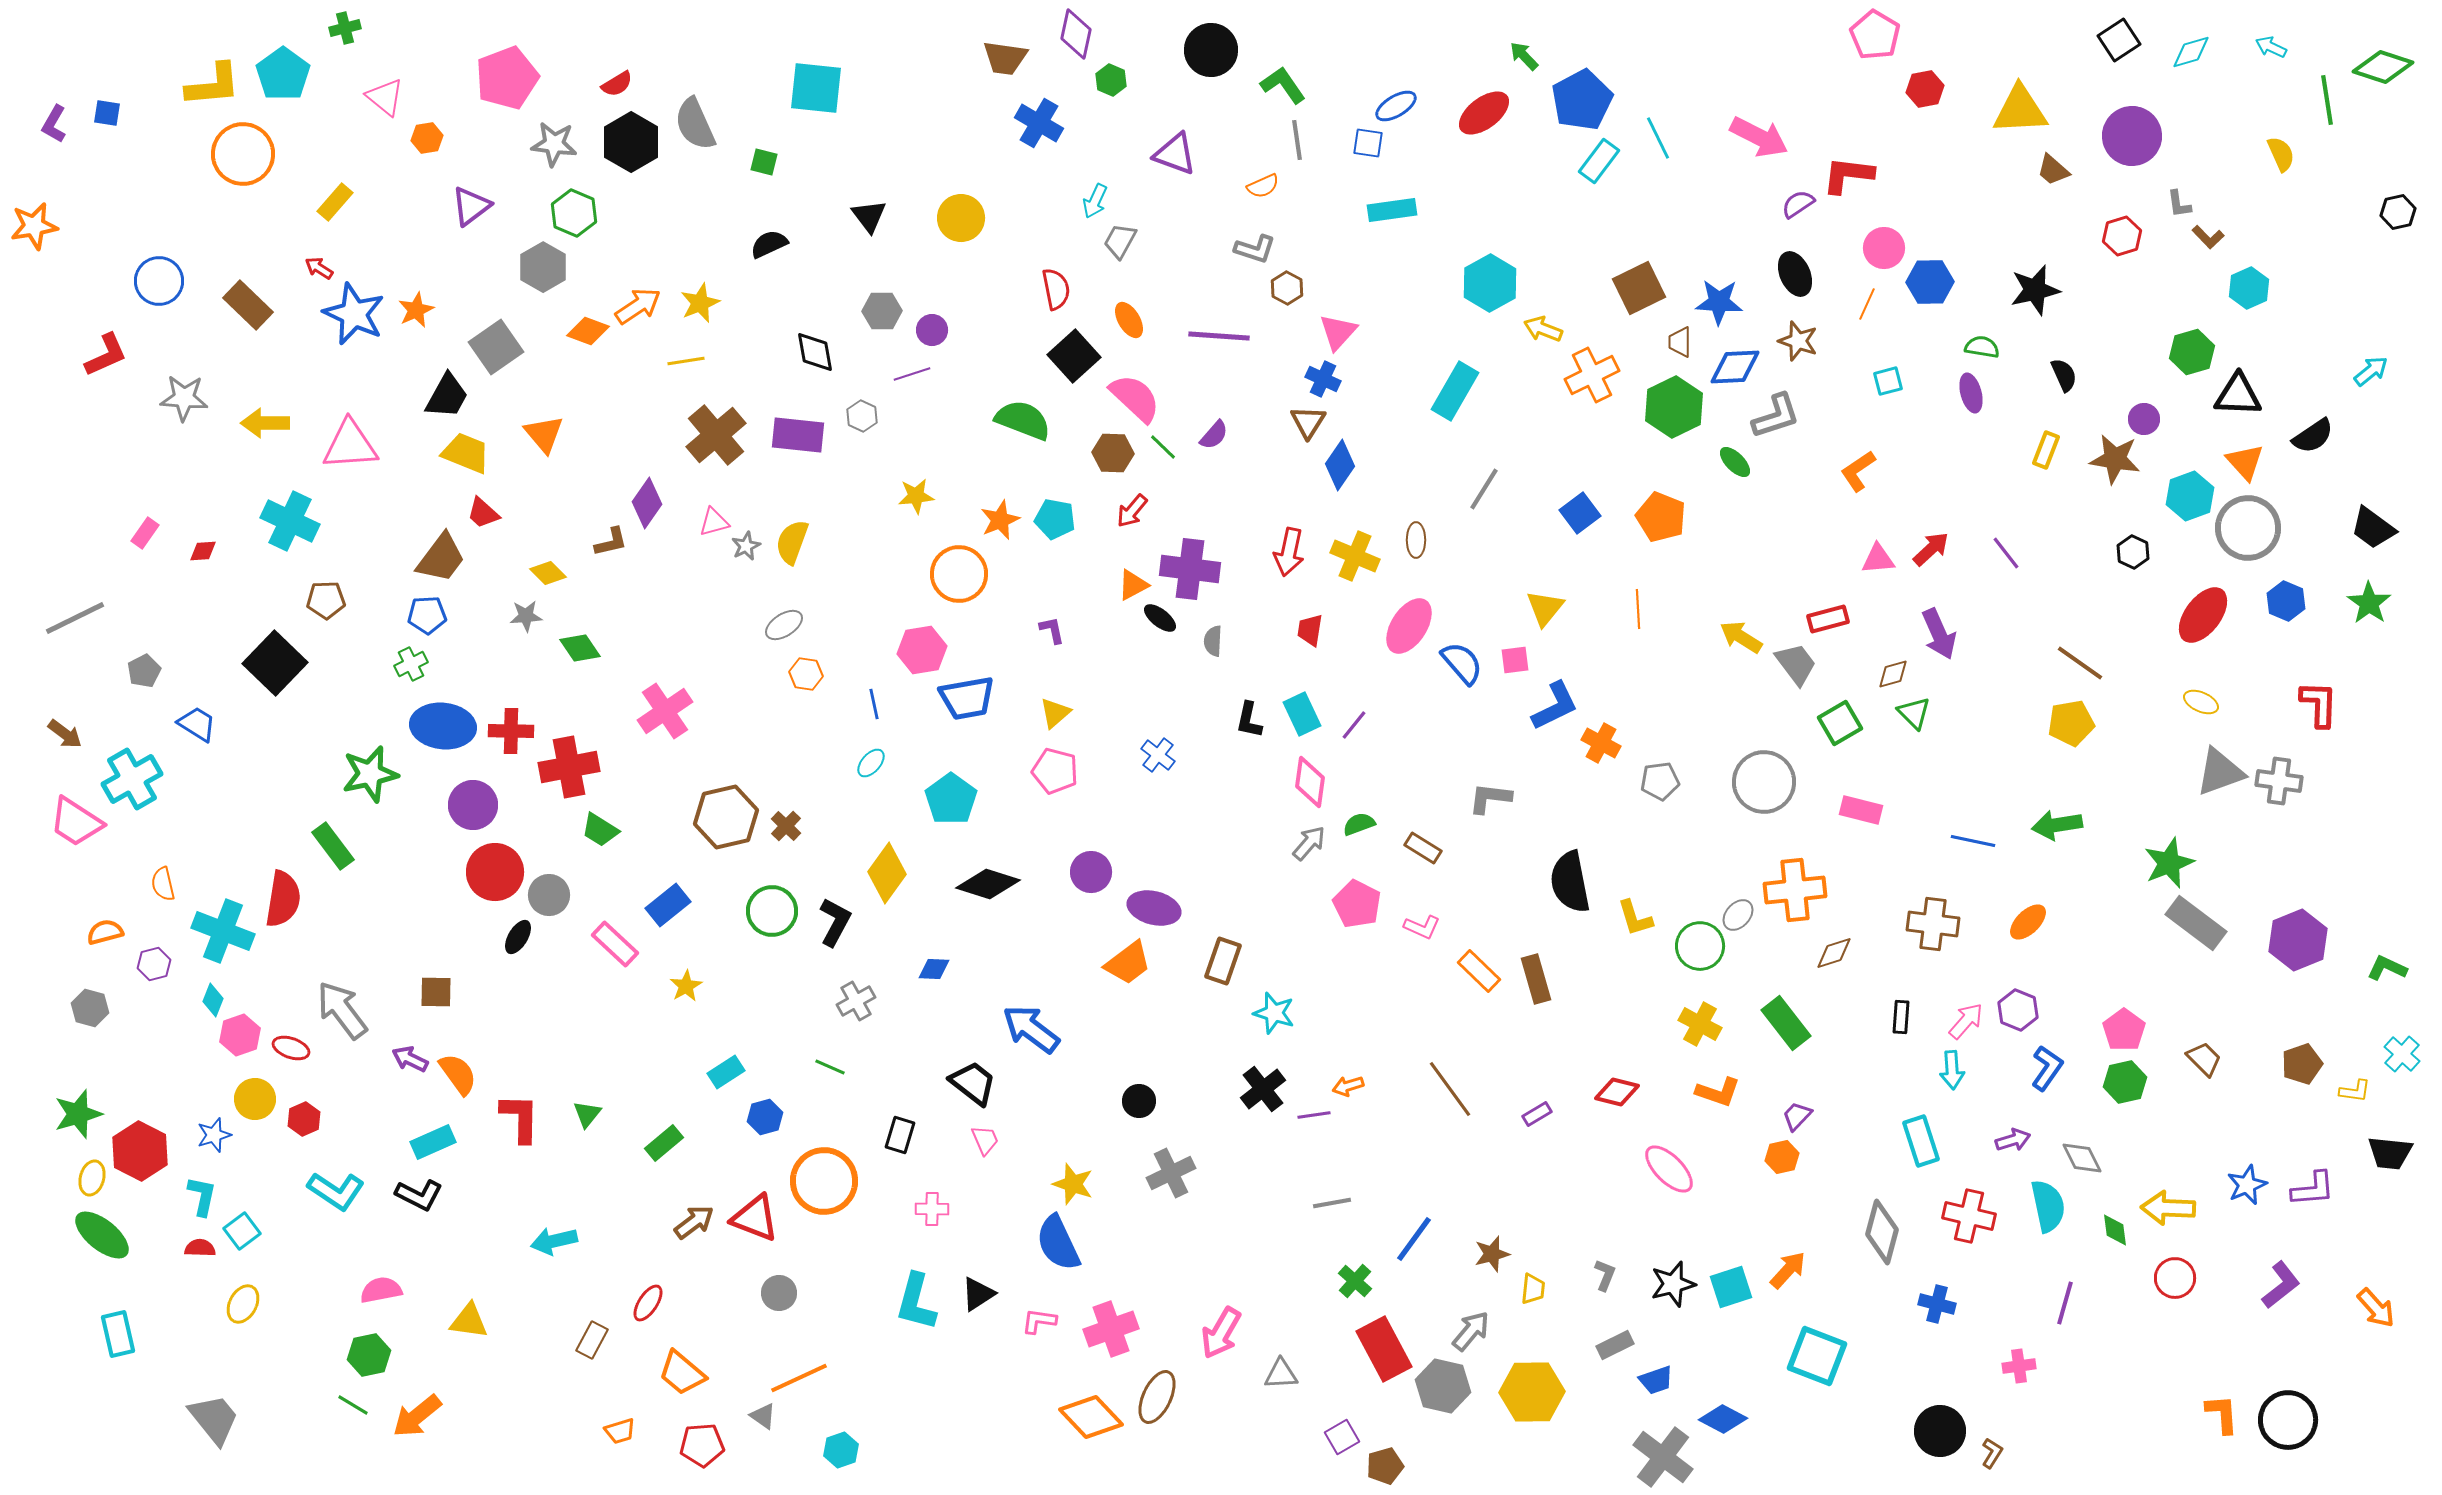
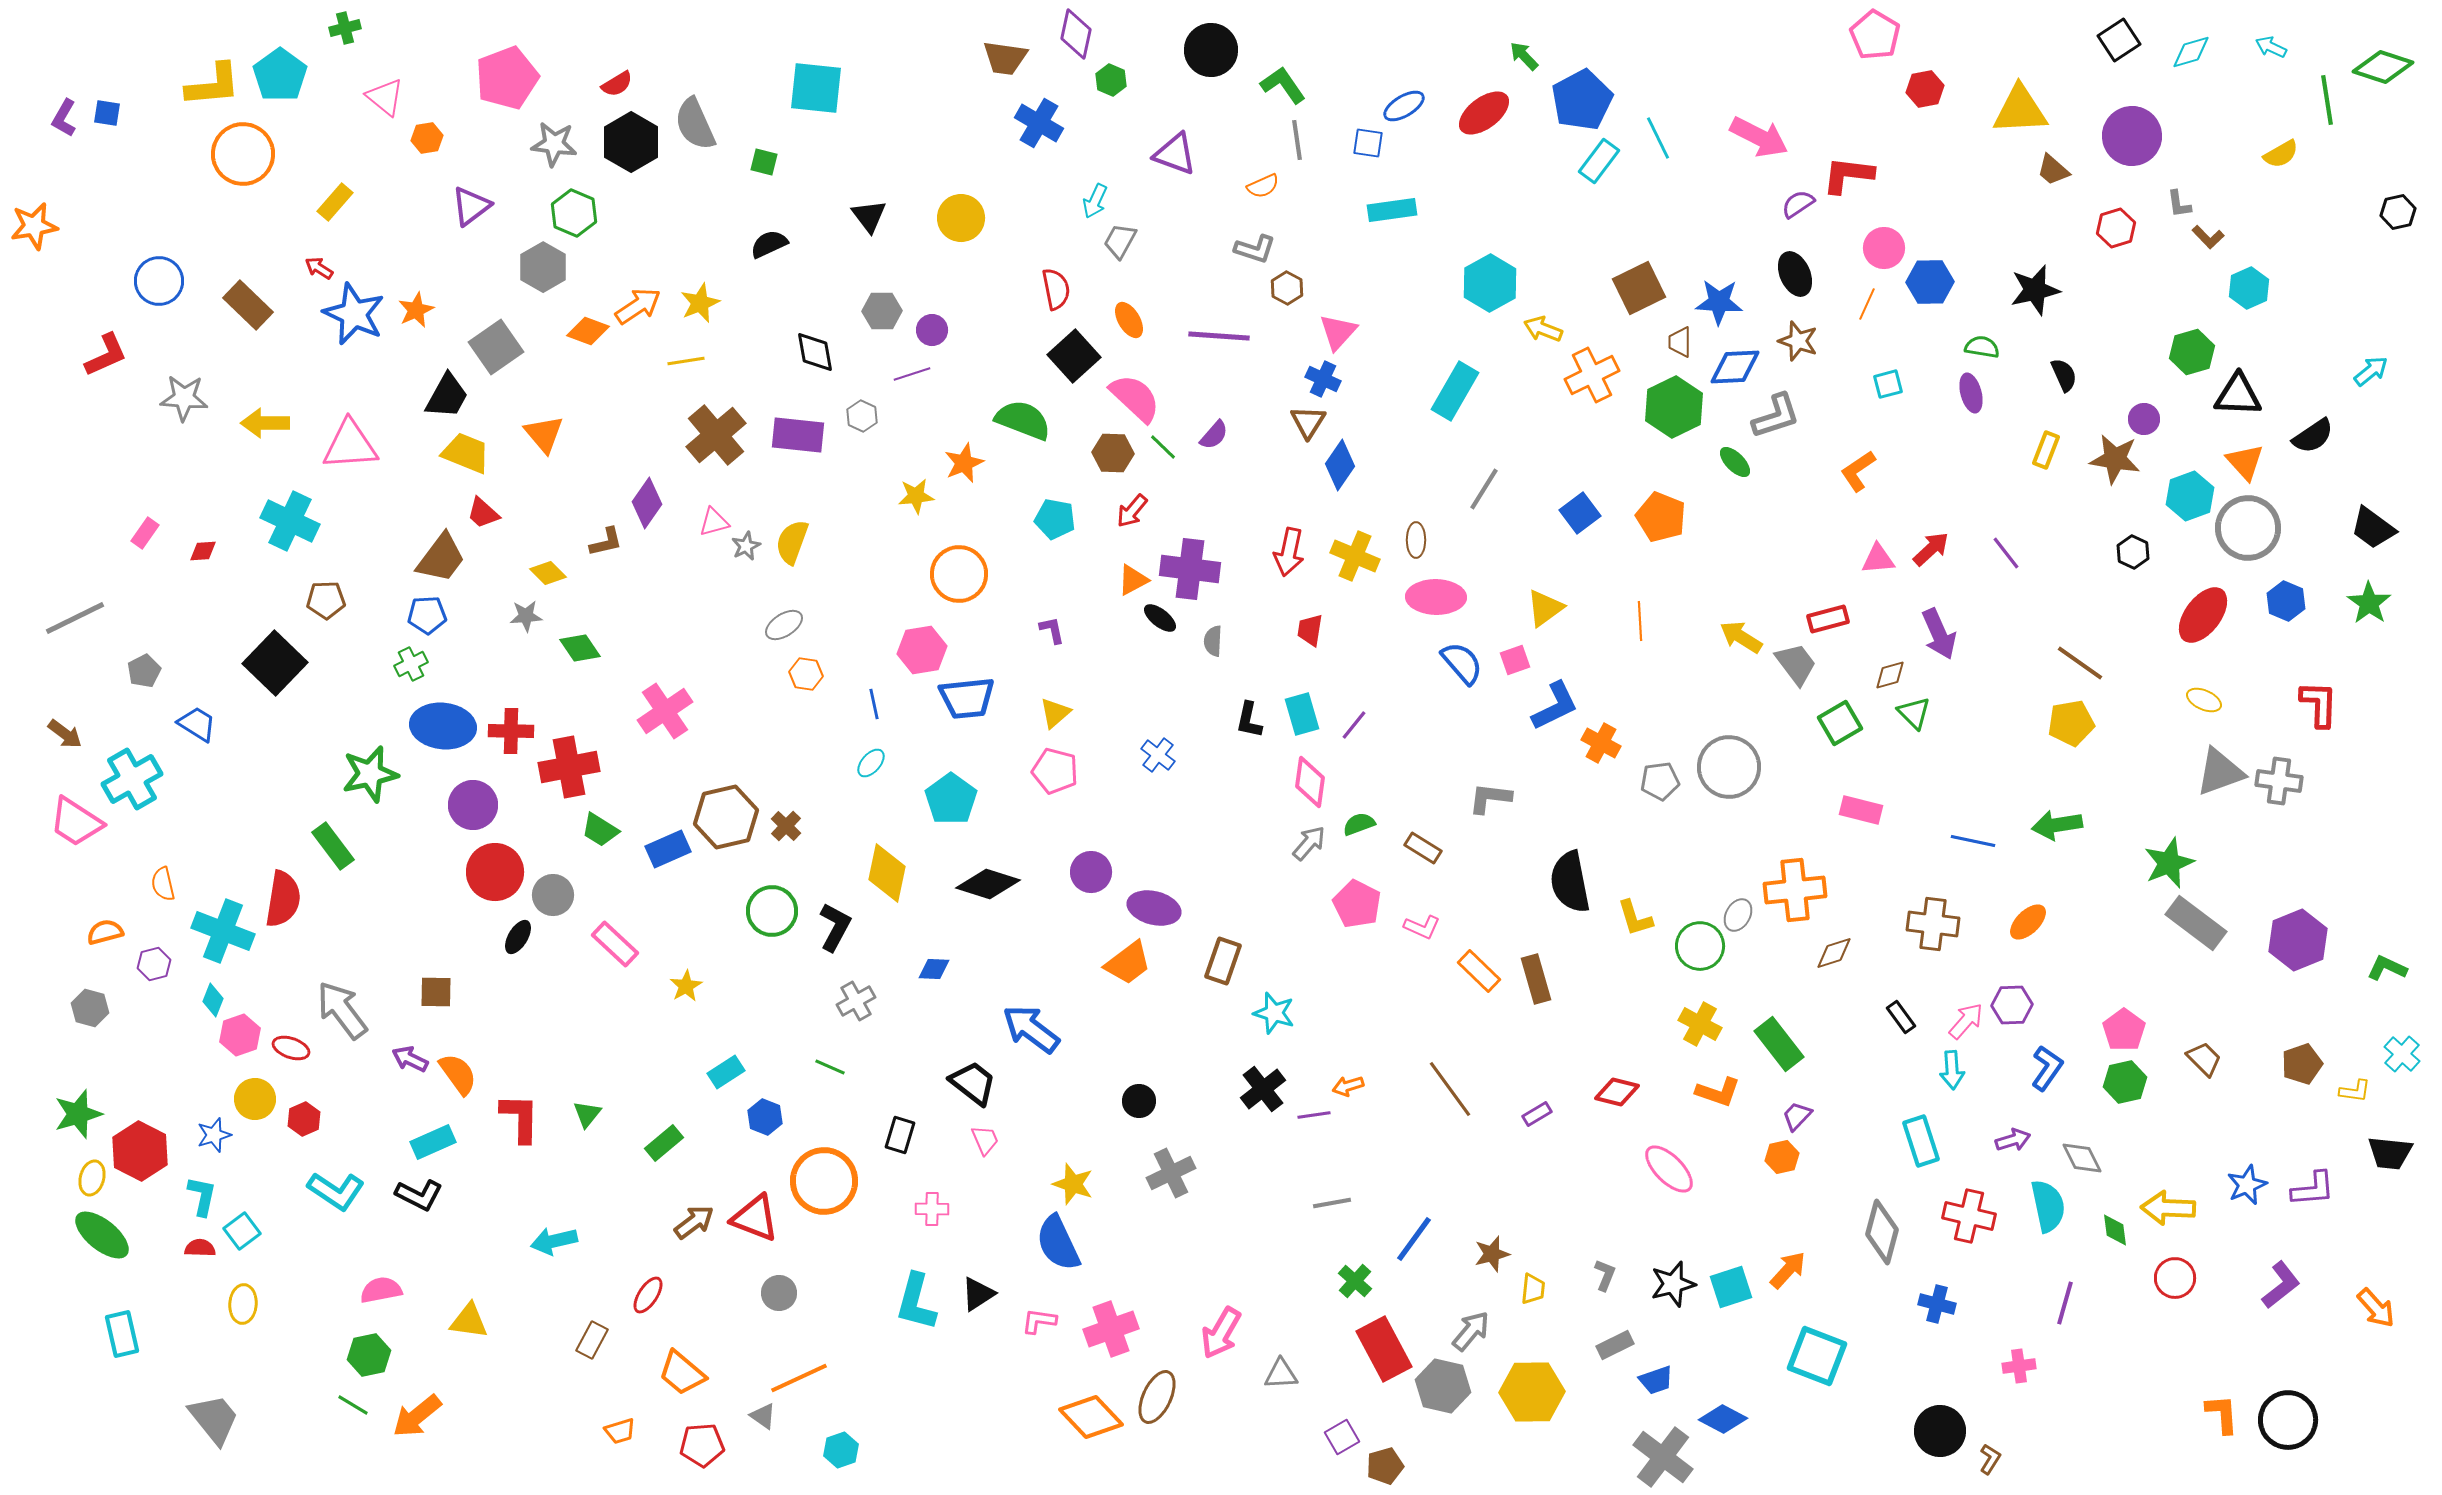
cyan pentagon at (283, 74): moved 3 px left, 1 px down
blue ellipse at (1396, 106): moved 8 px right
purple L-shape at (54, 124): moved 10 px right, 6 px up
yellow semicircle at (2281, 154): rotated 84 degrees clockwise
red hexagon at (2122, 236): moved 6 px left, 8 px up
cyan square at (1888, 381): moved 3 px down
orange star at (1000, 520): moved 36 px left, 57 px up
brown L-shape at (611, 542): moved 5 px left
orange triangle at (1133, 585): moved 5 px up
yellow triangle at (1545, 608): rotated 15 degrees clockwise
orange line at (1638, 609): moved 2 px right, 12 px down
pink ellipse at (1409, 626): moved 27 px right, 29 px up; rotated 58 degrees clockwise
pink square at (1515, 660): rotated 12 degrees counterclockwise
brown diamond at (1893, 674): moved 3 px left, 1 px down
blue trapezoid at (967, 698): rotated 4 degrees clockwise
yellow ellipse at (2201, 702): moved 3 px right, 2 px up
cyan rectangle at (1302, 714): rotated 9 degrees clockwise
gray circle at (1764, 782): moved 35 px left, 15 px up
yellow diamond at (887, 873): rotated 24 degrees counterclockwise
gray circle at (549, 895): moved 4 px right
blue rectangle at (668, 905): moved 56 px up; rotated 15 degrees clockwise
gray ellipse at (1738, 915): rotated 12 degrees counterclockwise
black L-shape at (835, 922): moved 5 px down
purple hexagon at (2018, 1010): moved 6 px left, 5 px up; rotated 24 degrees counterclockwise
black rectangle at (1901, 1017): rotated 40 degrees counterclockwise
green rectangle at (1786, 1023): moved 7 px left, 21 px down
blue hexagon at (765, 1117): rotated 24 degrees counterclockwise
red ellipse at (648, 1303): moved 8 px up
yellow ellipse at (243, 1304): rotated 24 degrees counterclockwise
cyan rectangle at (118, 1334): moved 4 px right
brown L-shape at (1992, 1453): moved 2 px left, 6 px down
